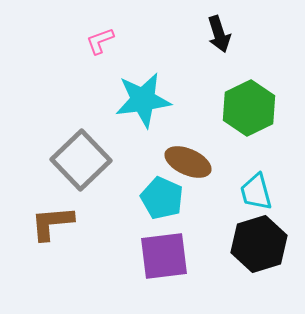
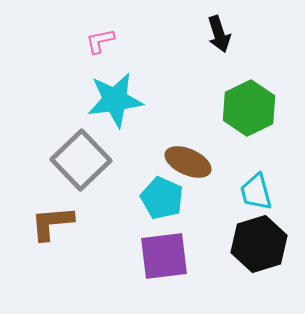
pink L-shape: rotated 8 degrees clockwise
cyan star: moved 28 px left
